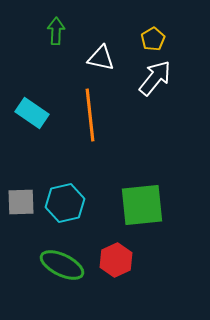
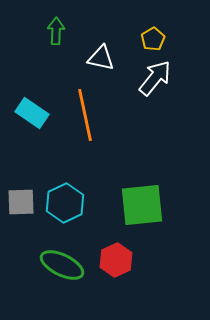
orange line: moved 5 px left; rotated 6 degrees counterclockwise
cyan hexagon: rotated 12 degrees counterclockwise
